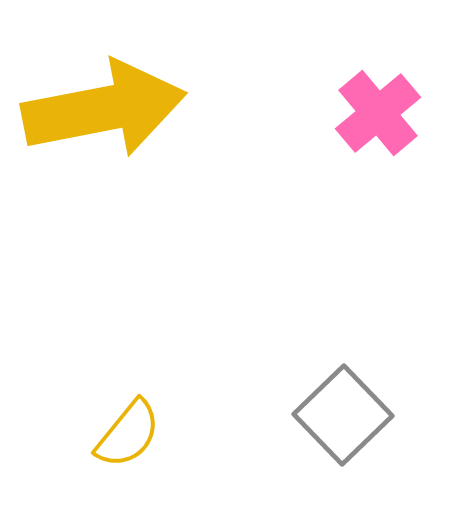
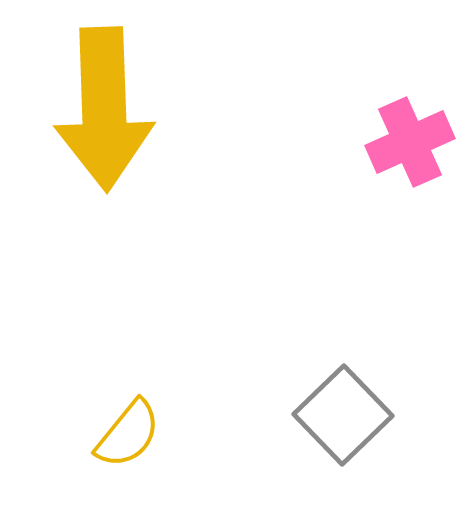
yellow arrow: rotated 99 degrees clockwise
pink cross: moved 32 px right, 29 px down; rotated 16 degrees clockwise
